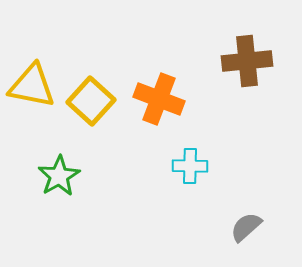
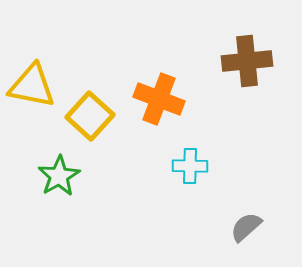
yellow square: moved 1 px left, 15 px down
